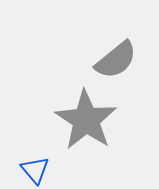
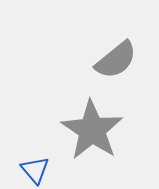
gray star: moved 6 px right, 10 px down
